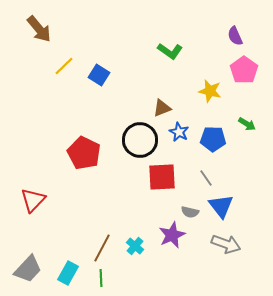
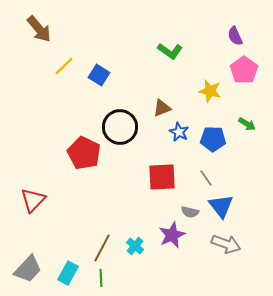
black circle: moved 20 px left, 13 px up
